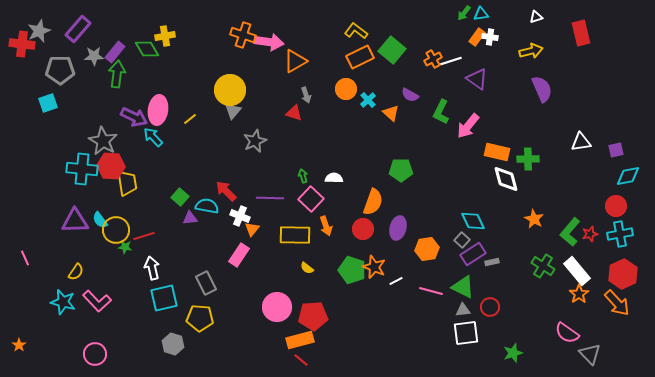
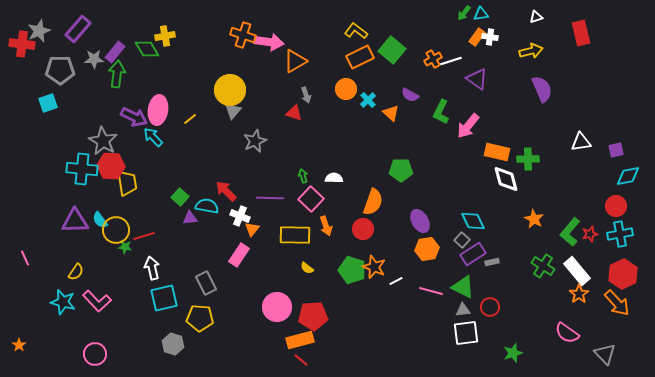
gray star at (94, 56): moved 3 px down
purple ellipse at (398, 228): moved 22 px right, 7 px up; rotated 45 degrees counterclockwise
gray triangle at (590, 354): moved 15 px right
